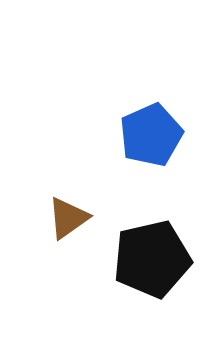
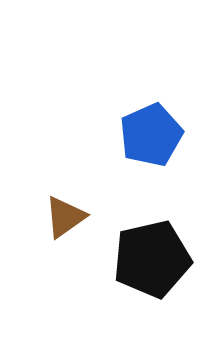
brown triangle: moved 3 px left, 1 px up
